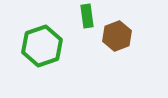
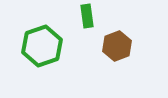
brown hexagon: moved 10 px down
